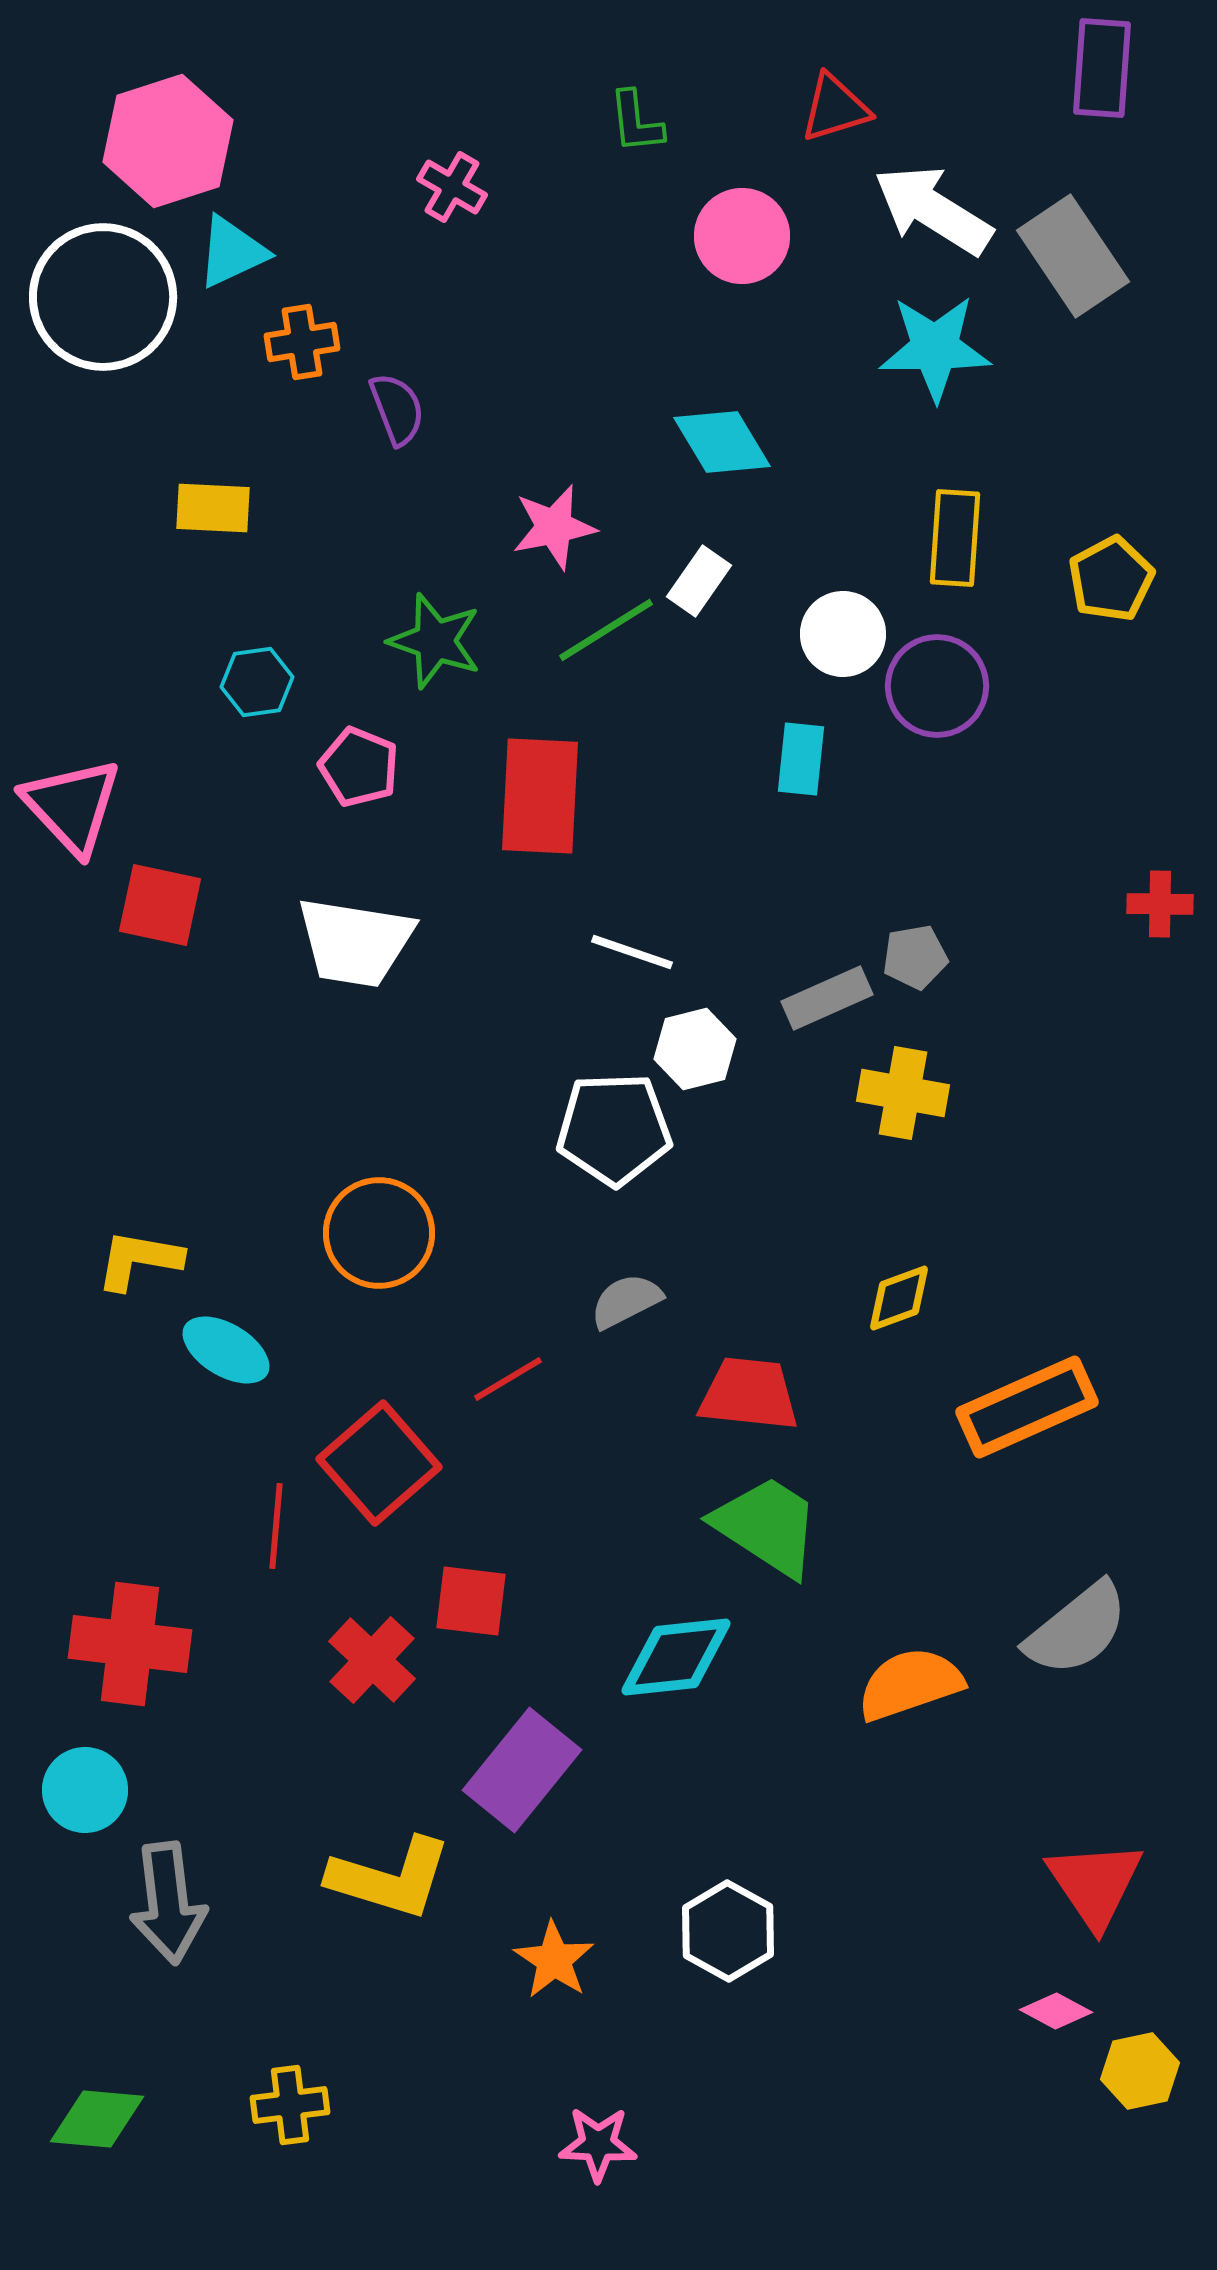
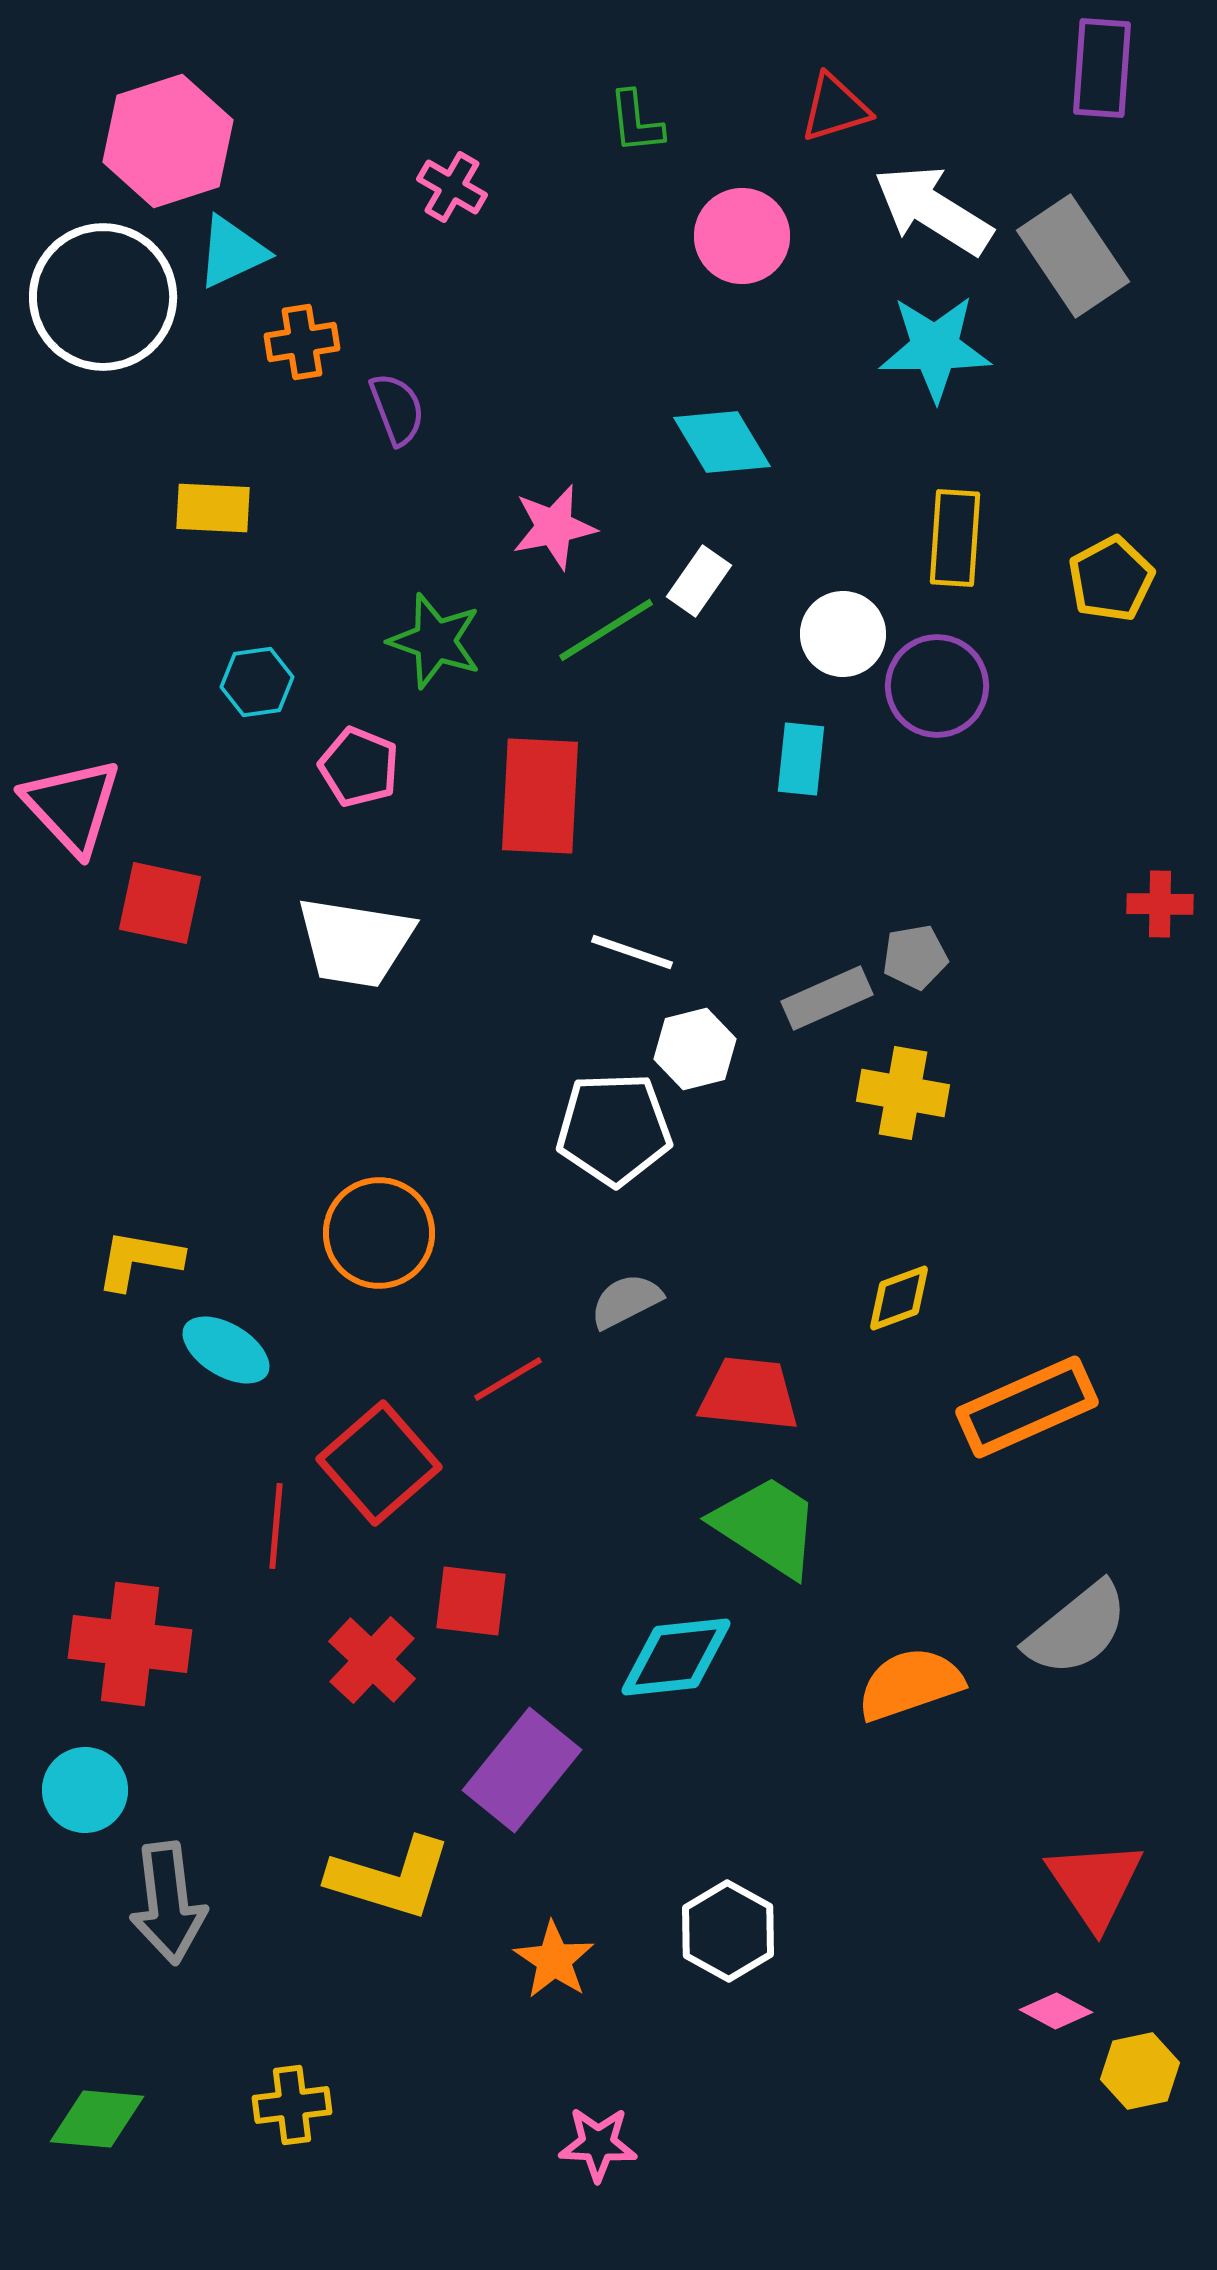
red square at (160, 905): moved 2 px up
yellow cross at (290, 2105): moved 2 px right
